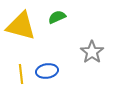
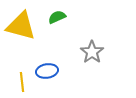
yellow line: moved 1 px right, 8 px down
